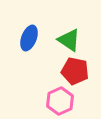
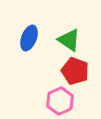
red pentagon: rotated 8 degrees clockwise
